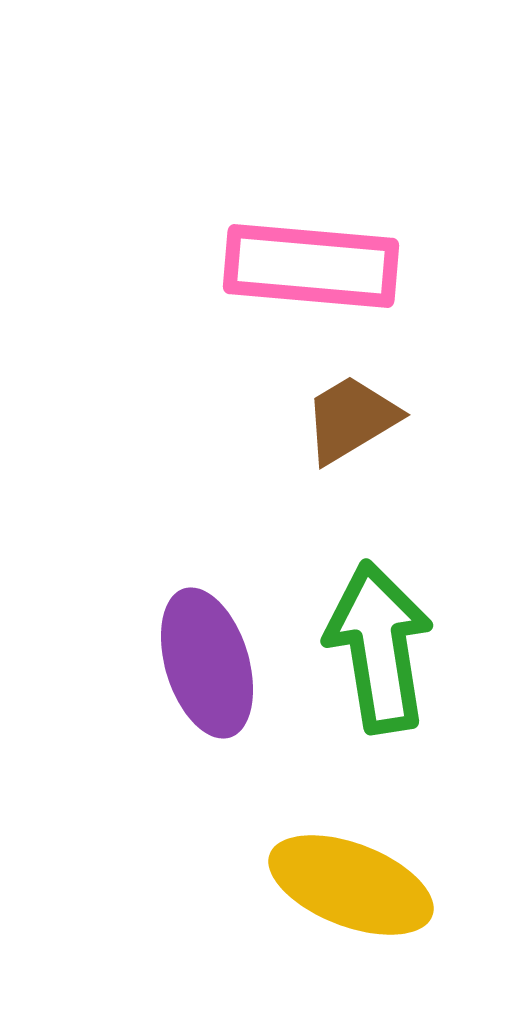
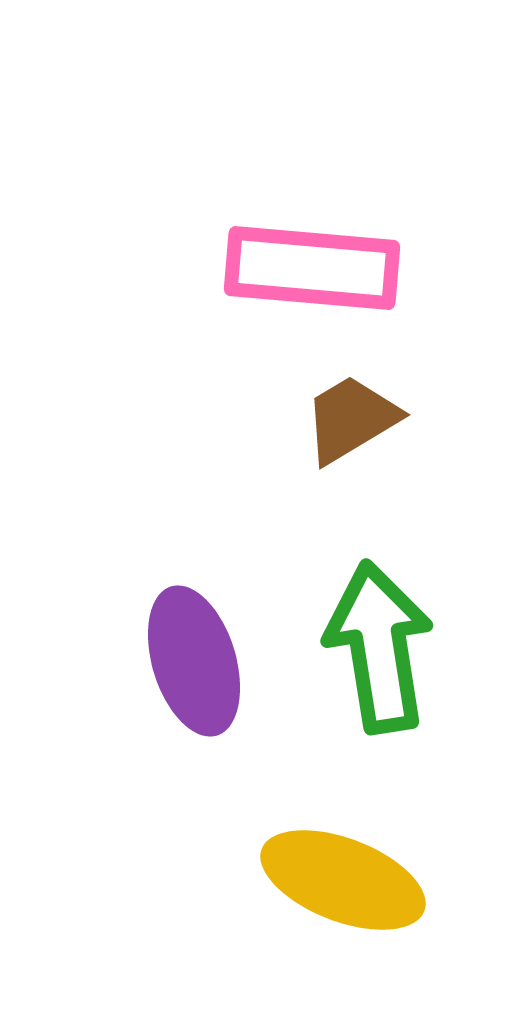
pink rectangle: moved 1 px right, 2 px down
purple ellipse: moved 13 px left, 2 px up
yellow ellipse: moved 8 px left, 5 px up
